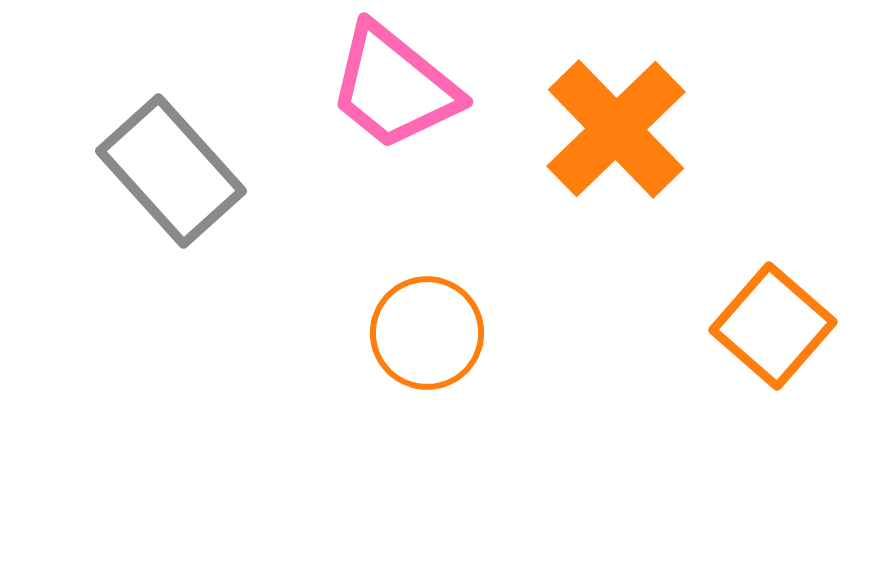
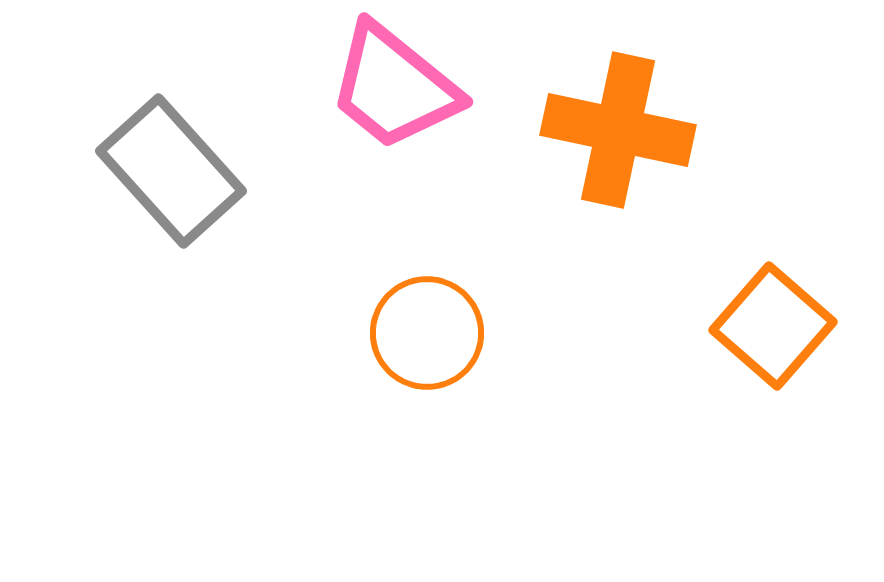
orange cross: moved 2 px right, 1 px down; rotated 34 degrees counterclockwise
